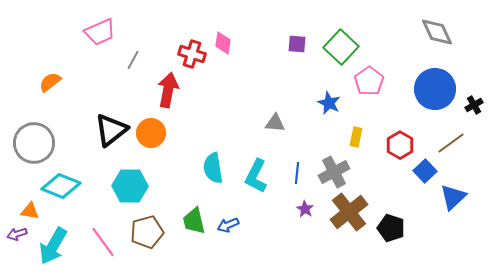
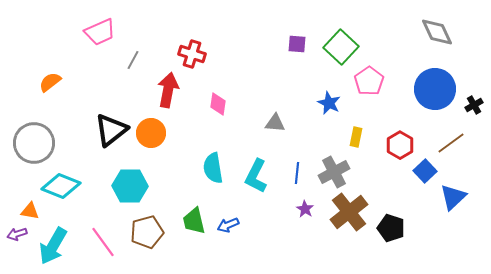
pink diamond: moved 5 px left, 61 px down
